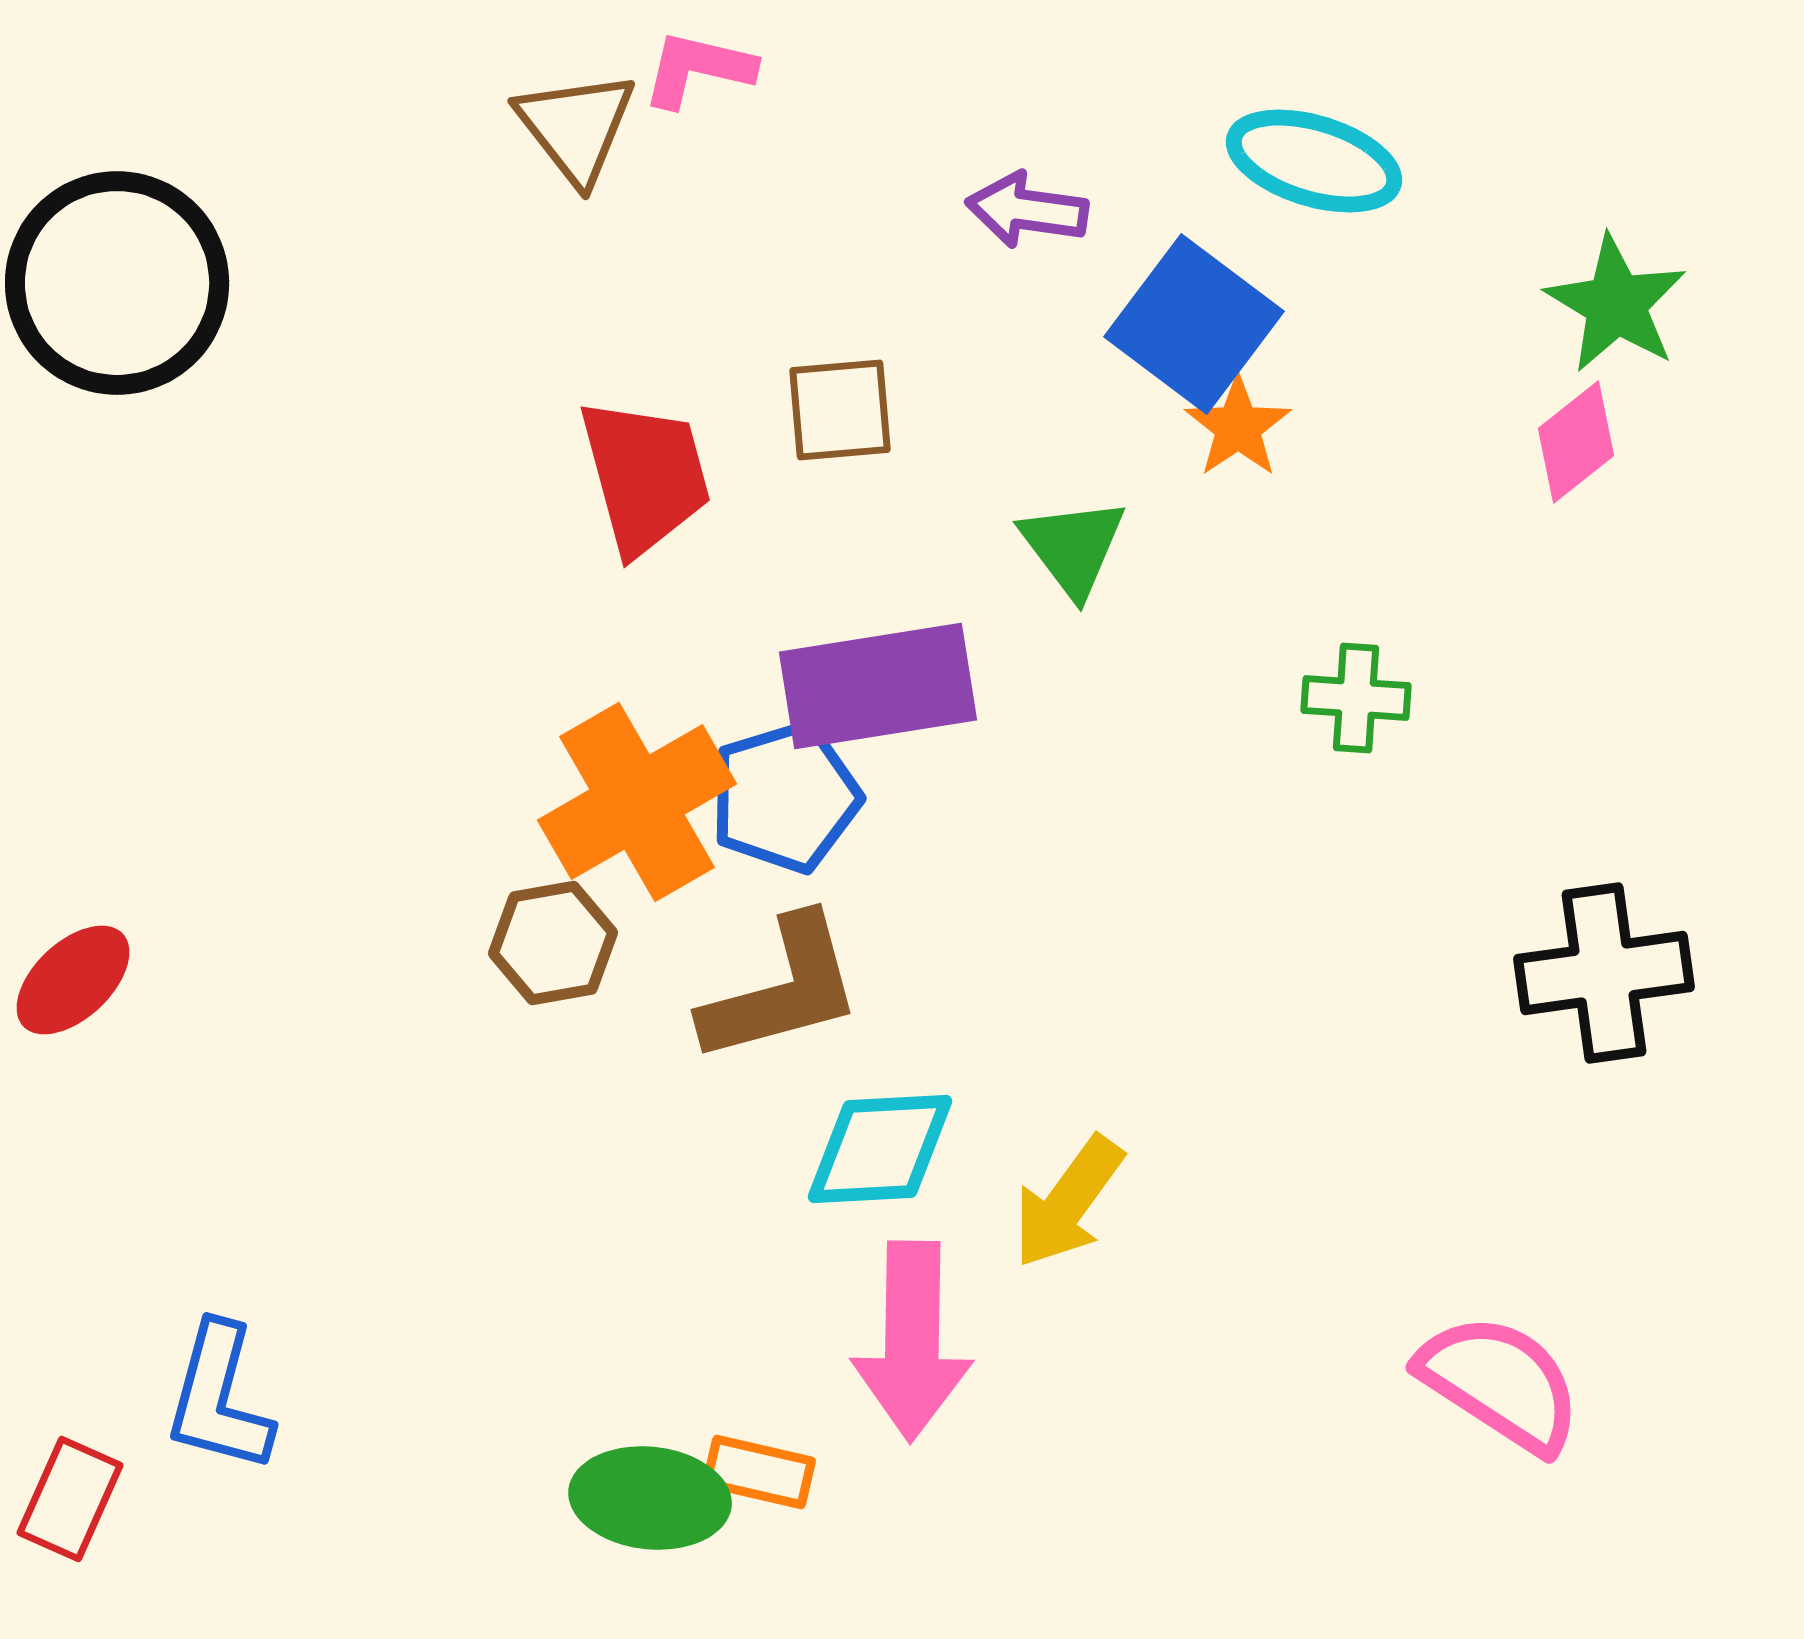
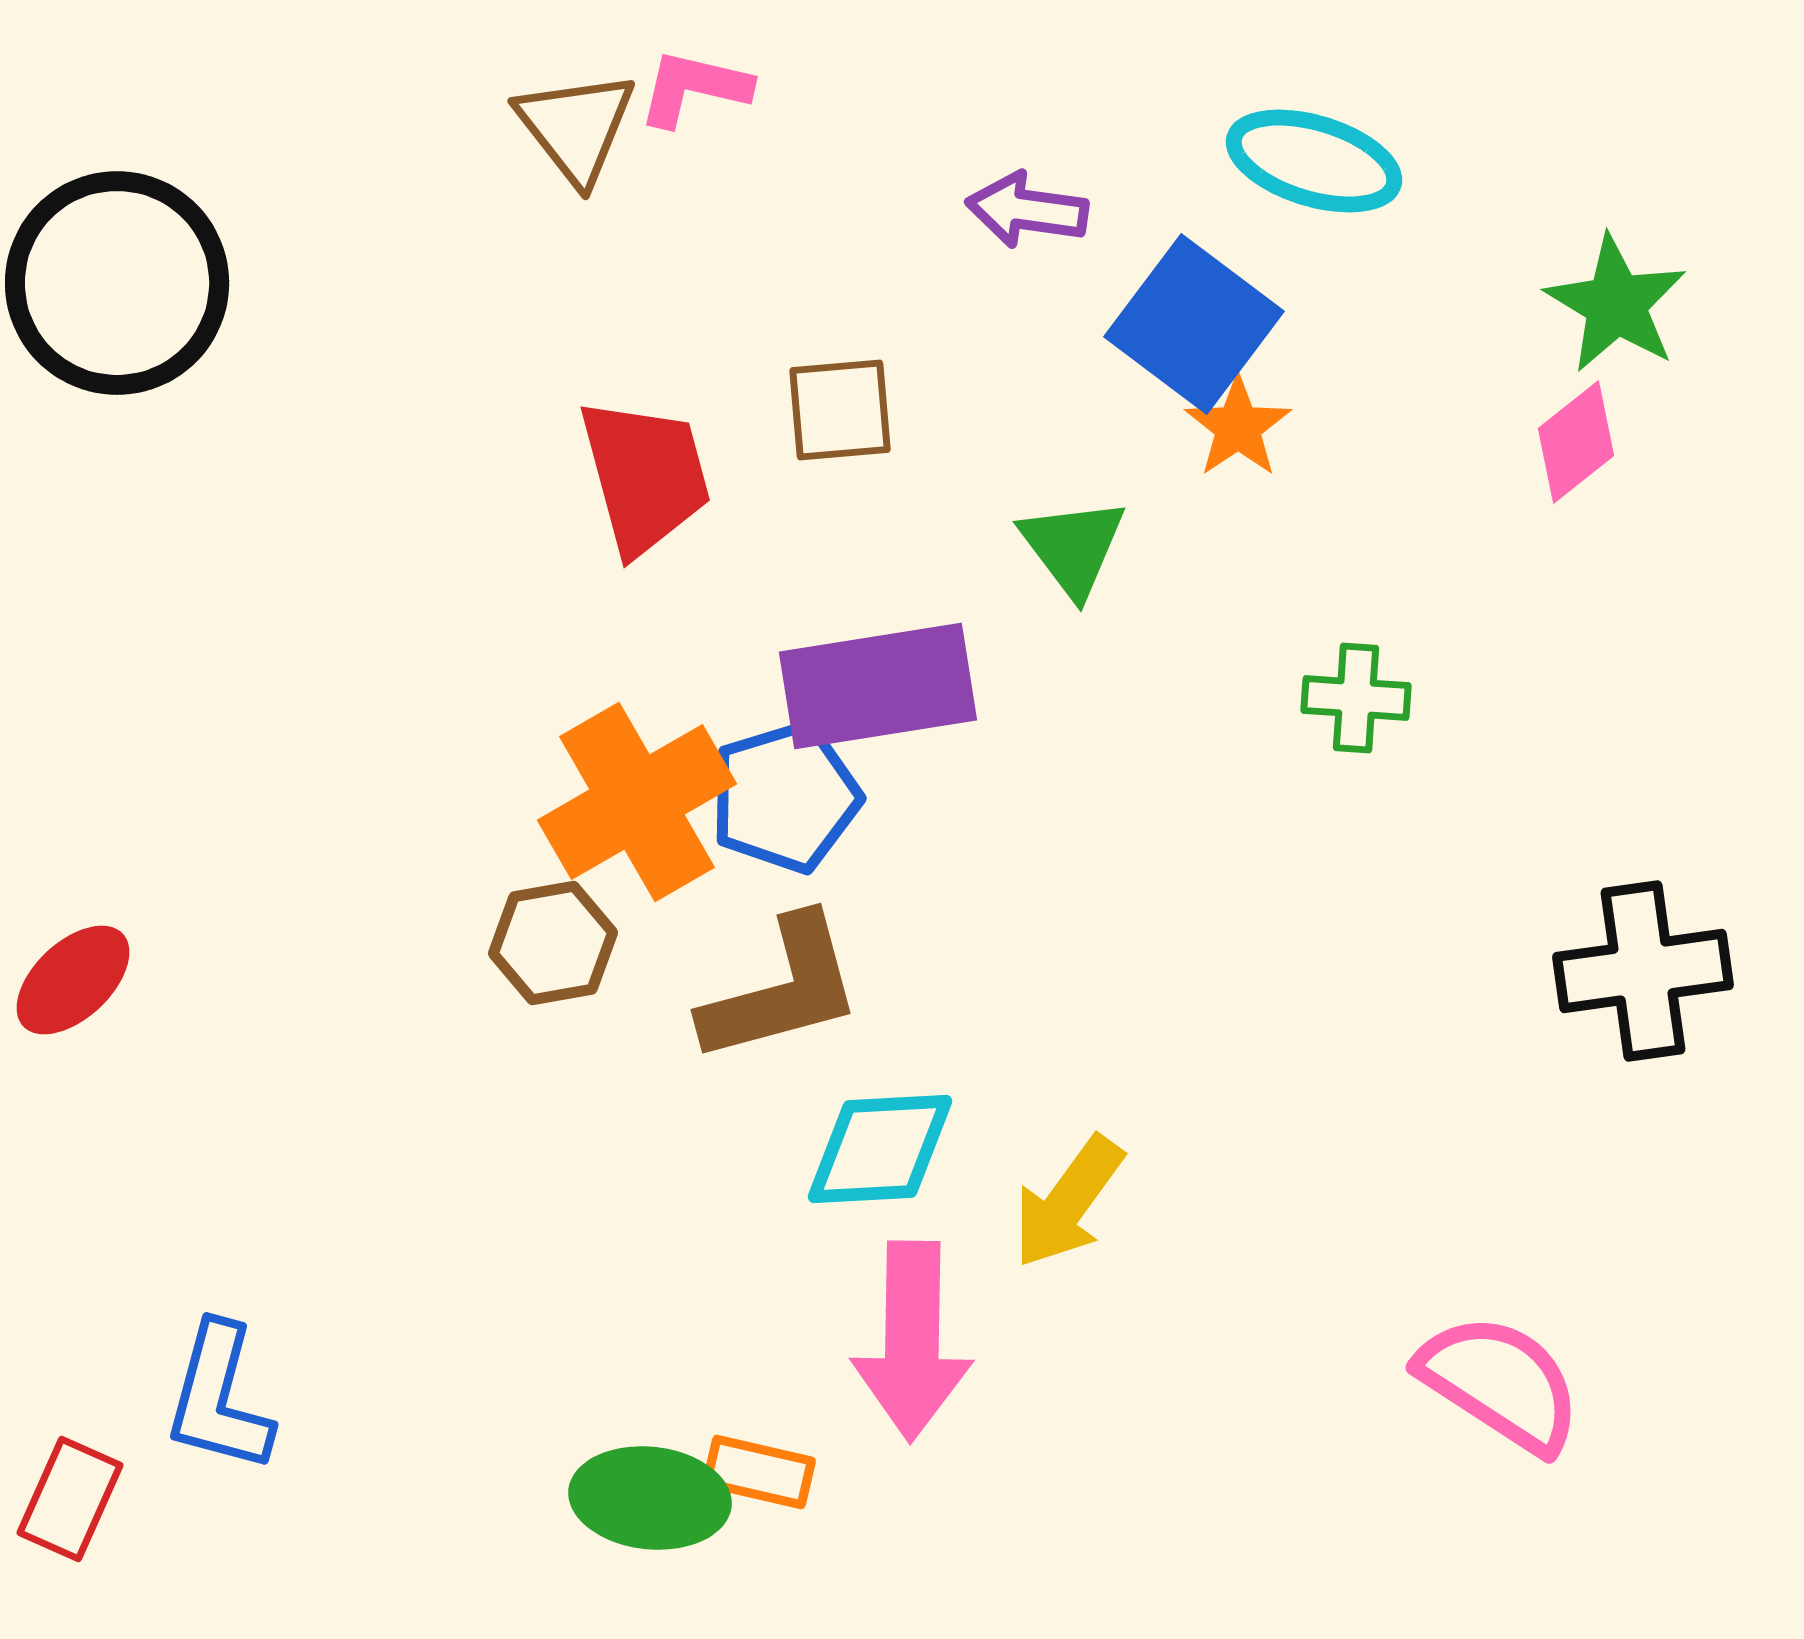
pink L-shape: moved 4 px left, 19 px down
black cross: moved 39 px right, 2 px up
